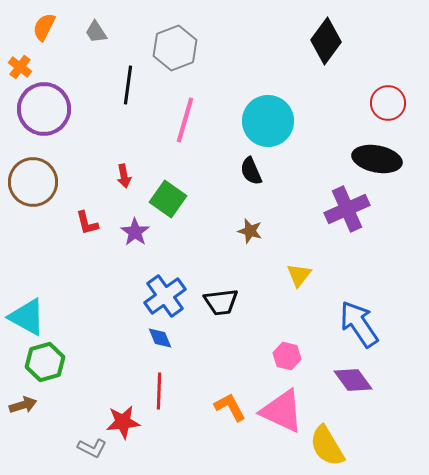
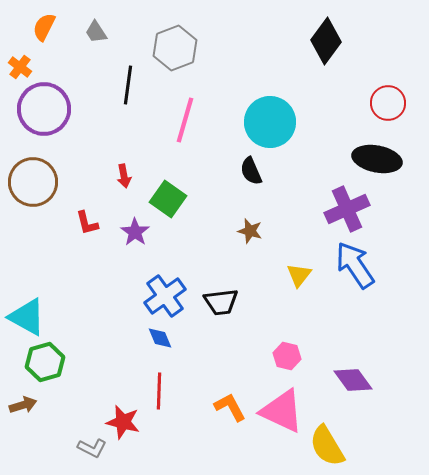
cyan circle: moved 2 px right, 1 px down
blue arrow: moved 4 px left, 59 px up
red star: rotated 20 degrees clockwise
